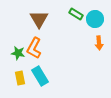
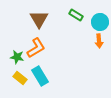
green rectangle: moved 1 px down
cyan circle: moved 5 px right, 3 px down
orange arrow: moved 2 px up
orange L-shape: moved 2 px right; rotated 150 degrees counterclockwise
green star: moved 1 px left, 4 px down
yellow rectangle: rotated 40 degrees counterclockwise
